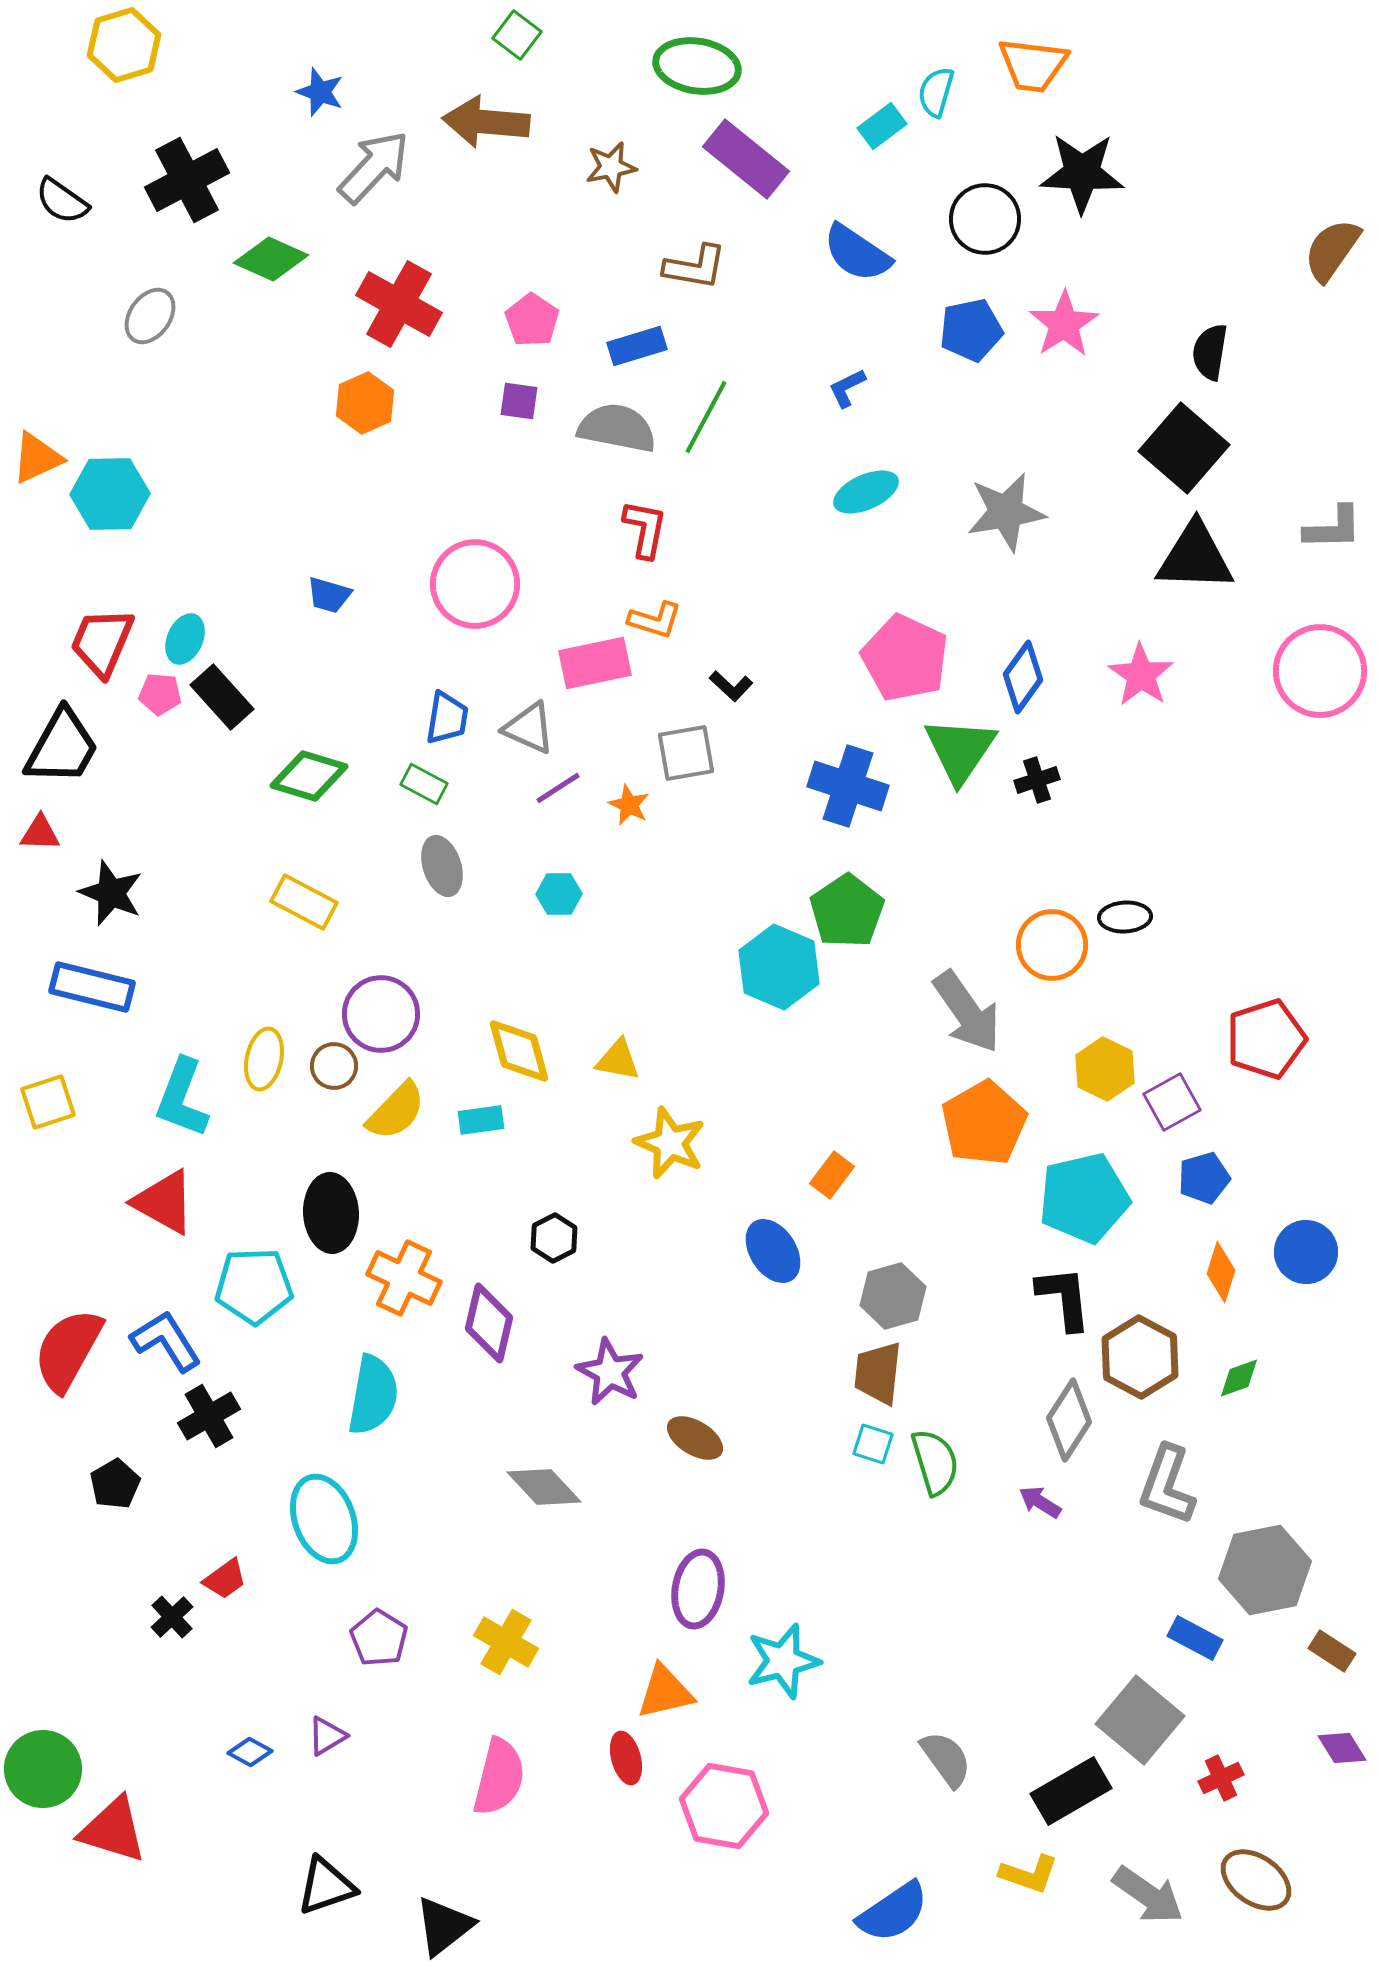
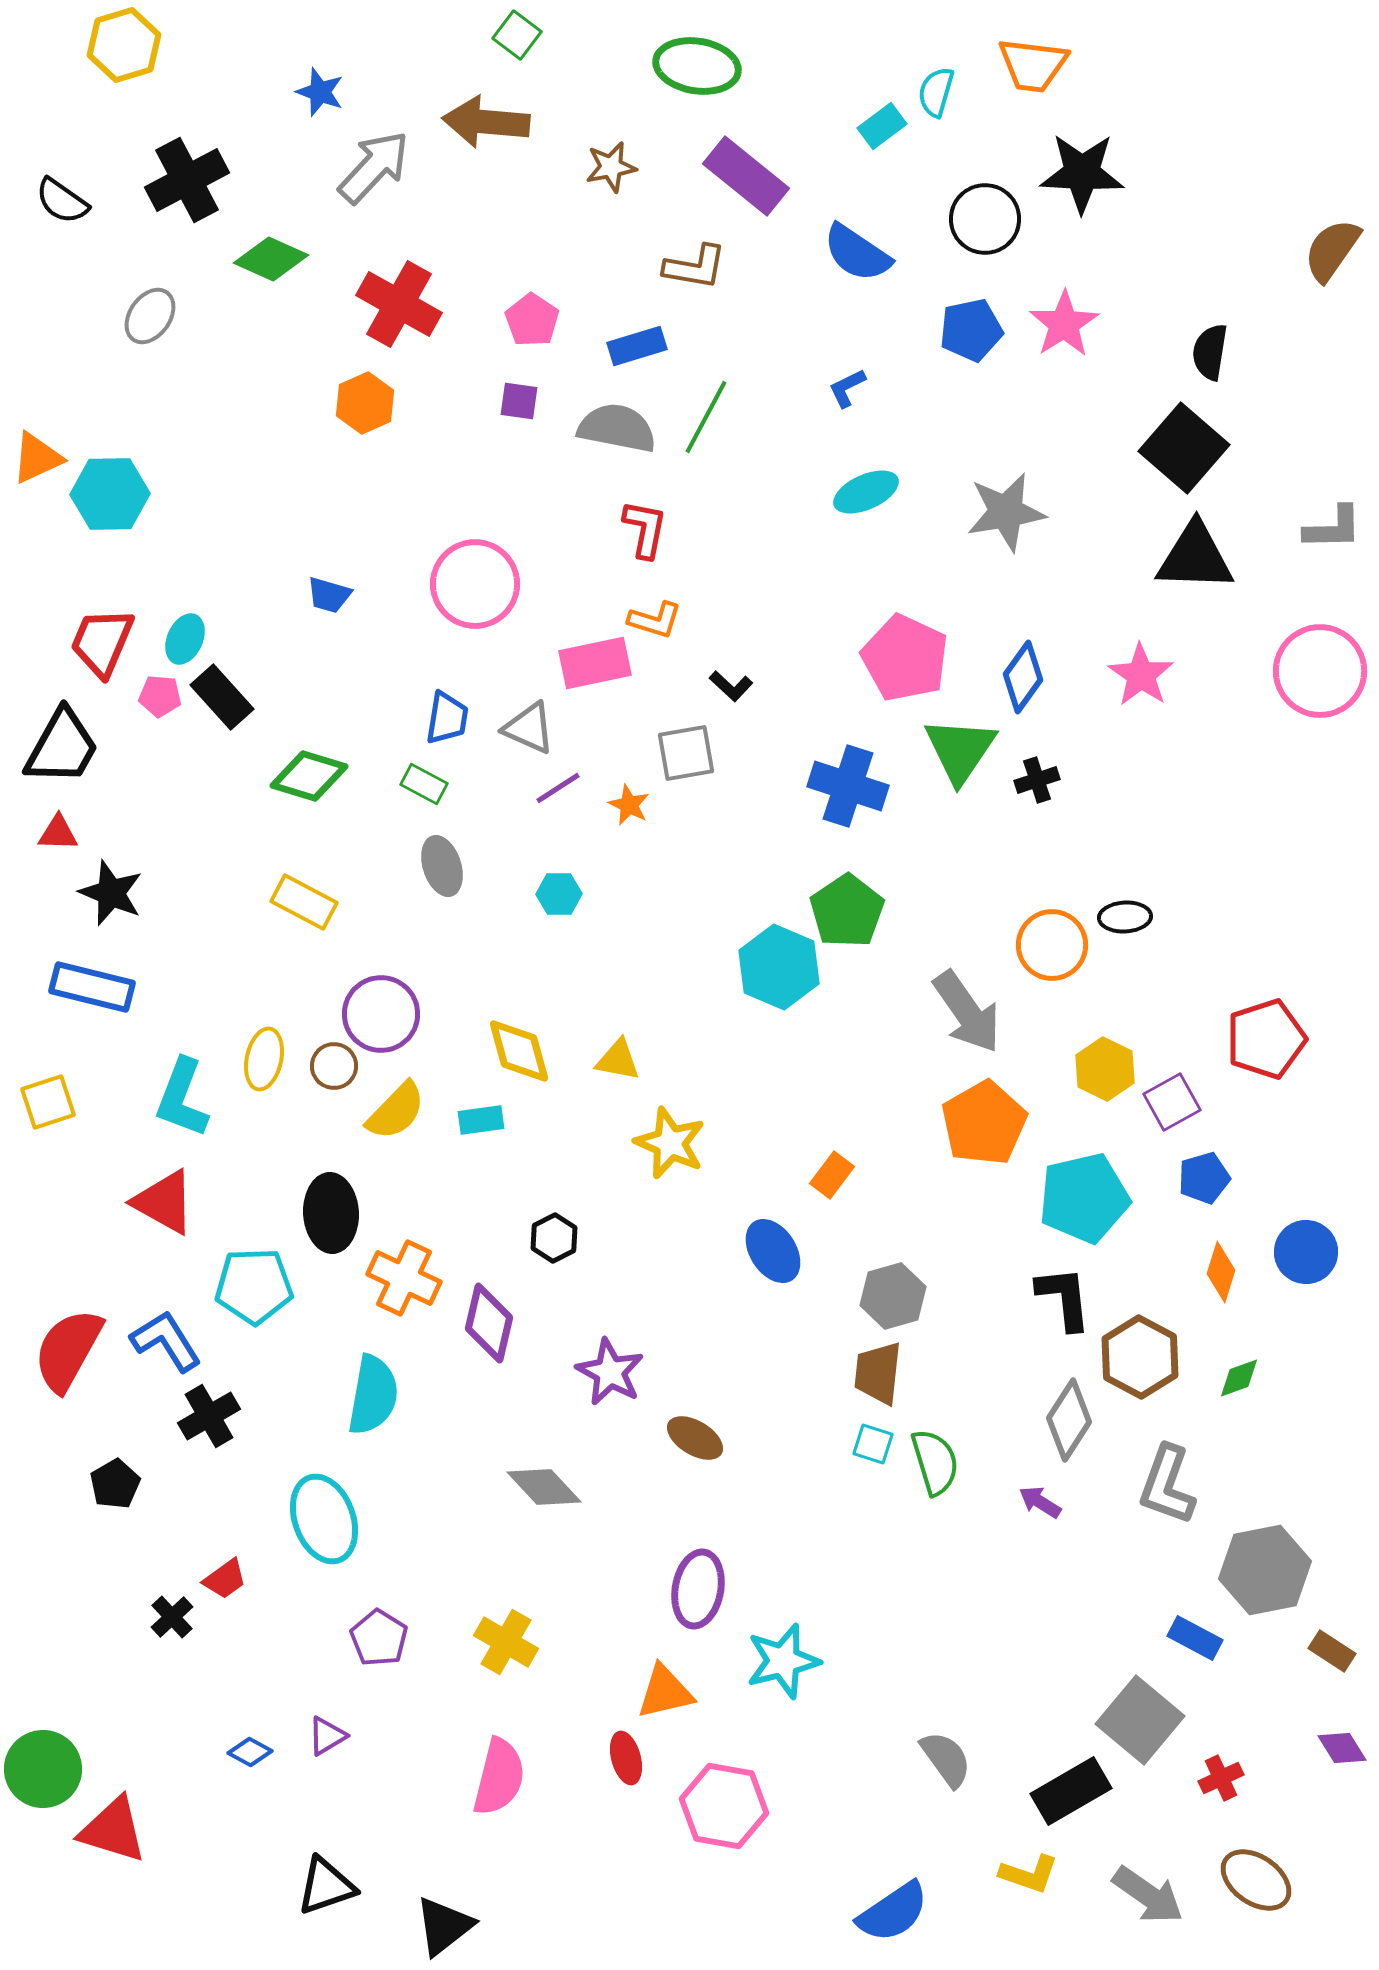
purple rectangle at (746, 159): moved 17 px down
pink pentagon at (160, 694): moved 2 px down
red triangle at (40, 833): moved 18 px right
